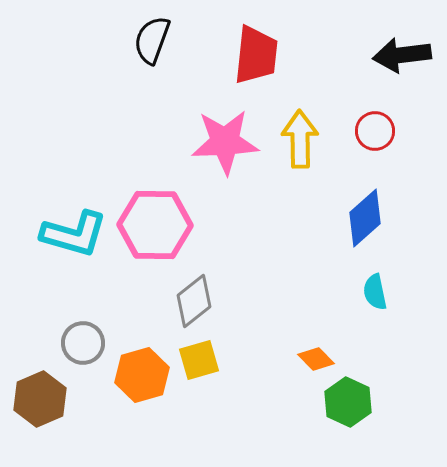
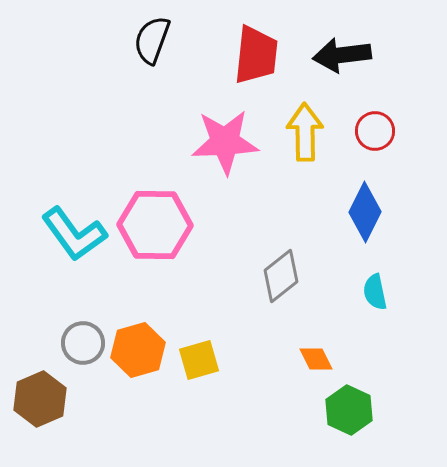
black arrow: moved 60 px left
yellow arrow: moved 5 px right, 7 px up
blue diamond: moved 6 px up; rotated 22 degrees counterclockwise
cyan L-shape: rotated 38 degrees clockwise
gray diamond: moved 87 px right, 25 px up
orange diamond: rotated 18 degrees clockwise
orange hexagon: moved 4 px left, 25 px up
green hexagon: moved 1 px right, 8 px down
